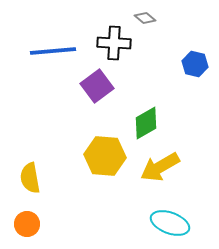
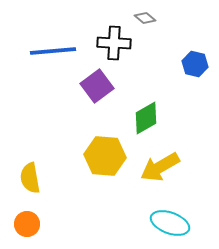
green diamond: moved 5 px up
